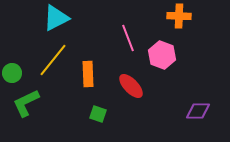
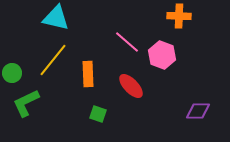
cyan triangle: rotated 40 degrees clockwise
pink line: moved 1 px left, 4 px down; rotated 28 degrees counterclockwise
